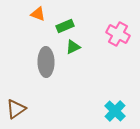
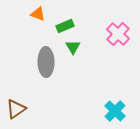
pink cross: rotated 15 degrees clockwise
green triangle: rotated 35 degrees counterclockwise
